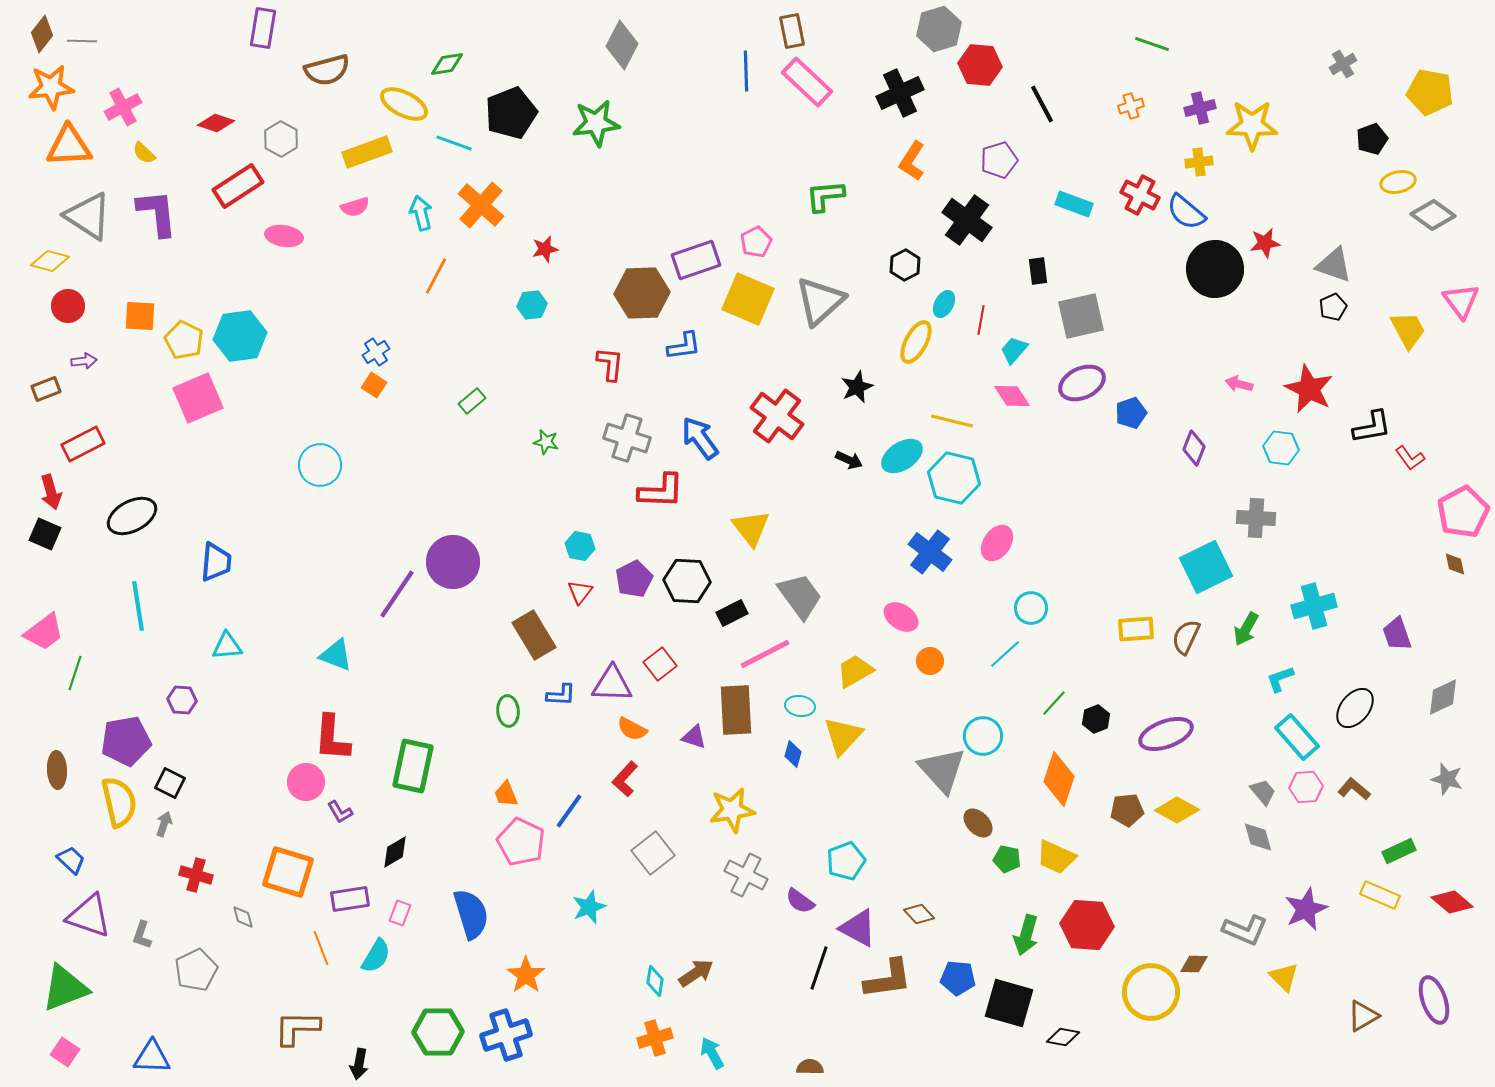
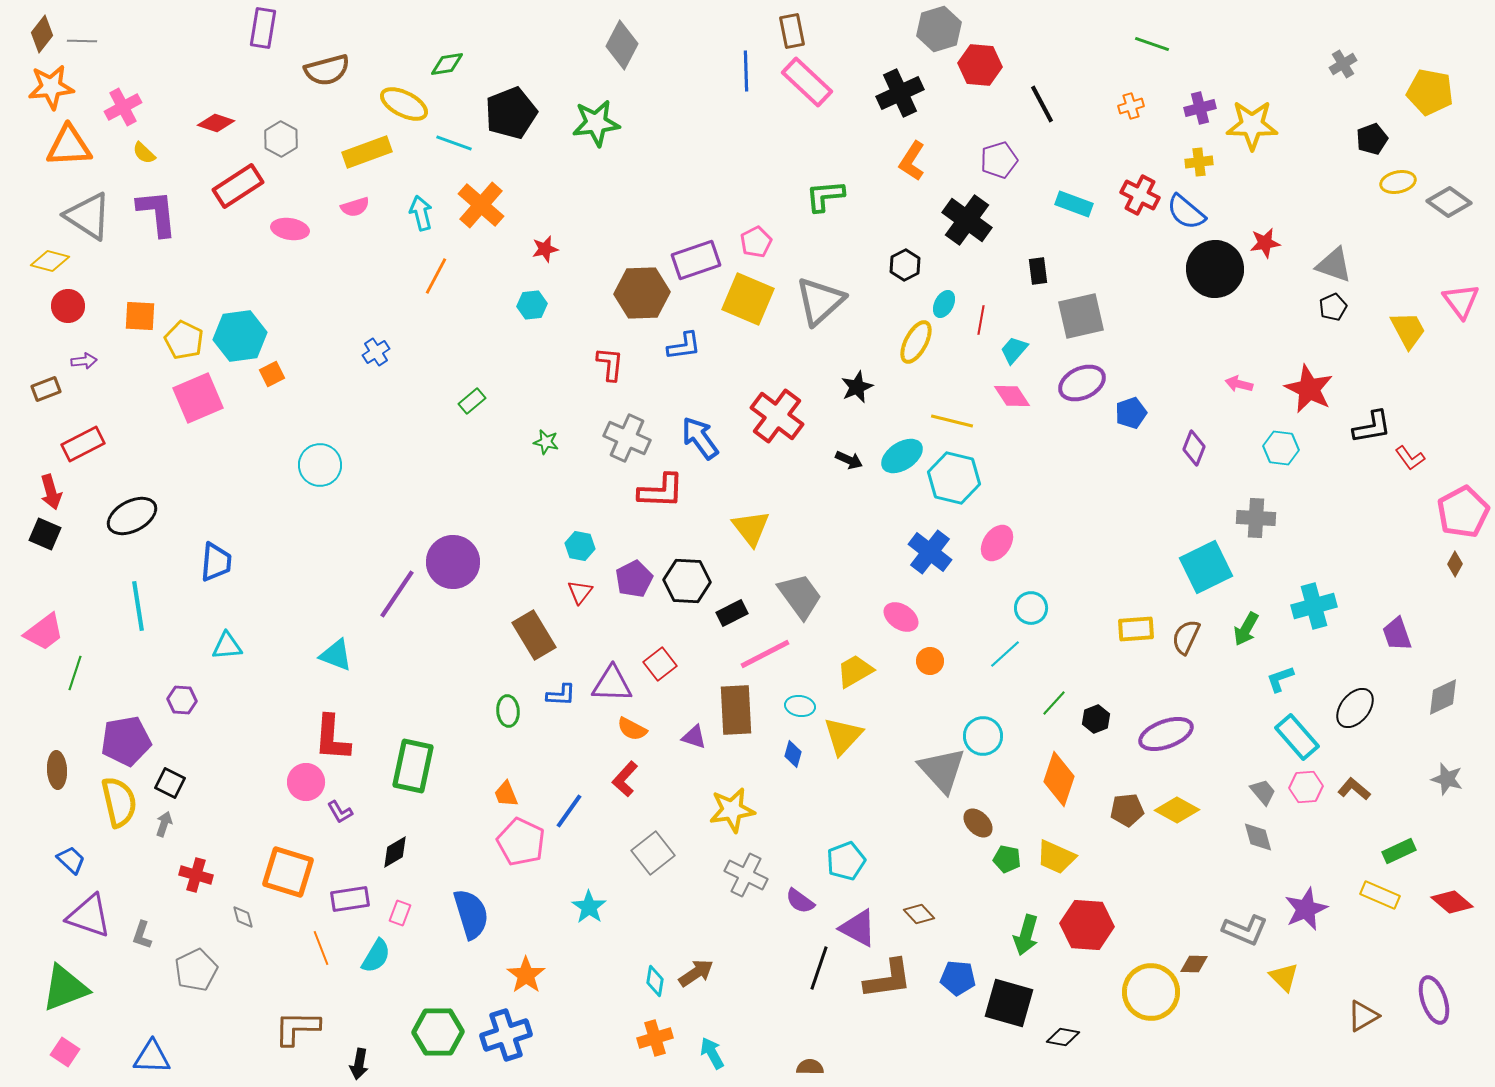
gray diamond at (1433, 215): moved 16 px right, 13 px up
pink ellipse at (284, 236): moved 6 px right, 7 px up
orange square at (374, 385): moved 102 px left, 11 px up; rotated 30 degrees clockwise
gray cross at (627, 438): rotated 6 degrees clockwise
brown diamond at (1455, 564): rotated 40 degrees clockwise
cyan star at (589, 907): rotated 16 degrees counterclockwise
